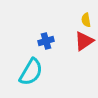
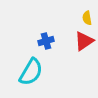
yellow semicircle: moved 1 px right, 2 px up
